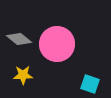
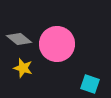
yellow star: moved 7 px up; rotated 18 degrees clockwise
